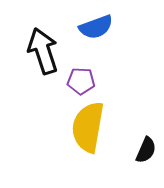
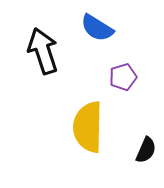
blue semicircle: moved 1 px right, 1 px down; rotated 52 degrees clockwise
purple pentagon: moved 42 px right, 4 px up; rotated 20 degrees counterclockwise
yellow semicircle: rotated 9 degrees counterclockwise
